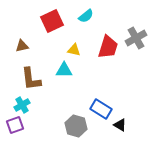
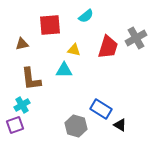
red square: moved 2 px left, 4 px down; rotated 20 degrees clockwise
brown triangle: moved 2 px up
